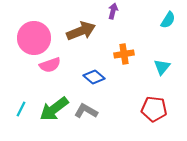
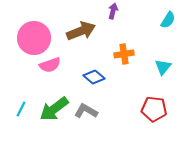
cyan triangle: moved 1 px right
